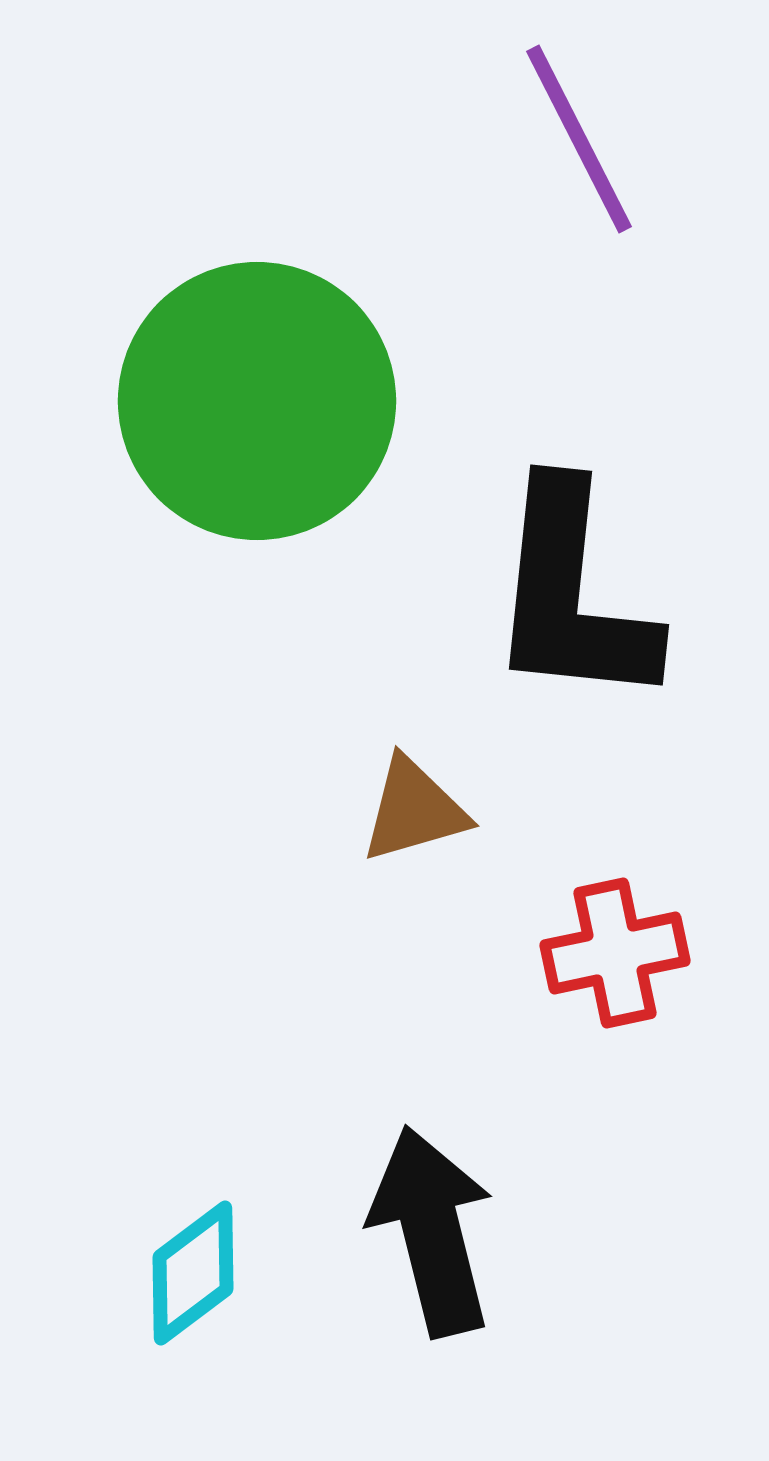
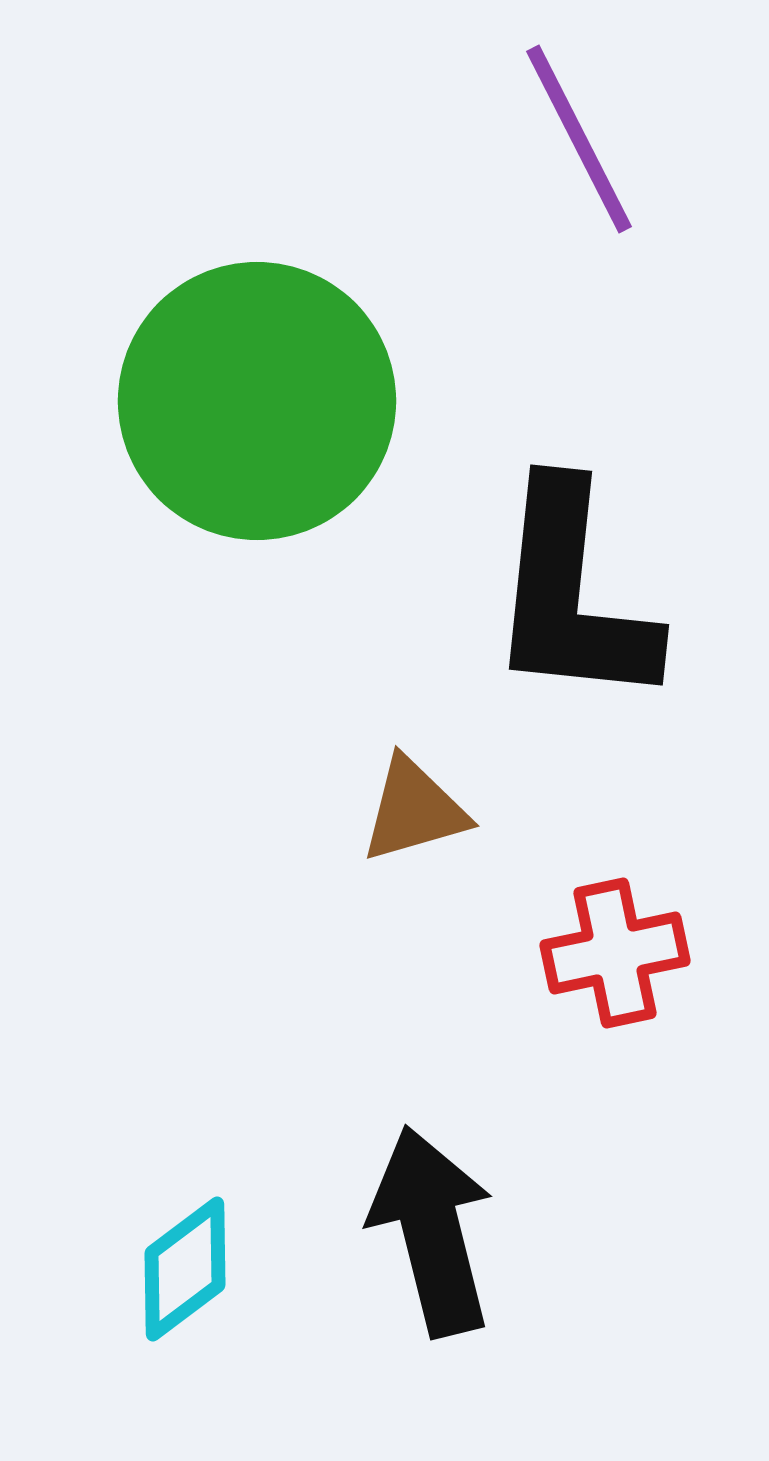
cyan diamond: moved 8 px left, 4 px up
